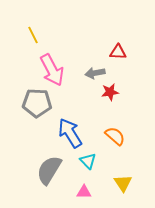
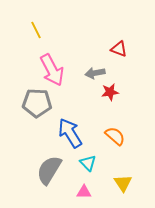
yellow line: moved 3 px right, 5 px up
red triangle: moved 1 px right, 3 px up; rotated 18 degrees clockwise
cyan triangle: moved 2 px down
